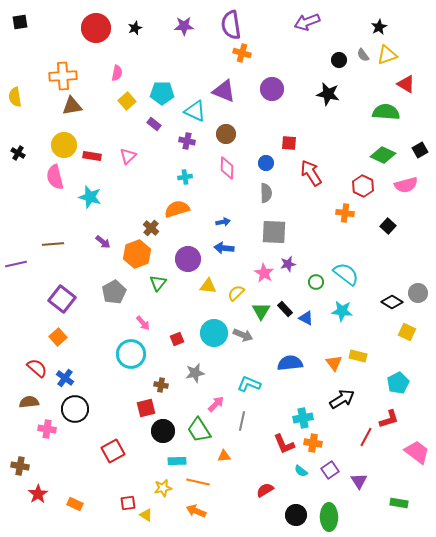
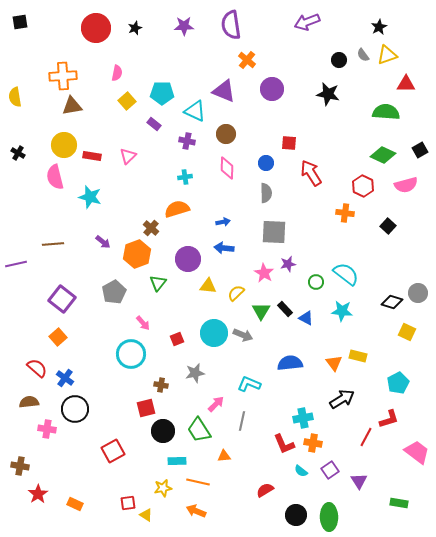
orange cross at (242, 53): moved 5 px right, 7 px down; rotated 24 degrees clockwise
red triangle at (406, 84): rotated 30 degrees counterclockwise
black diamond at (392, 302): rotated 15 degrees counterclockwise
